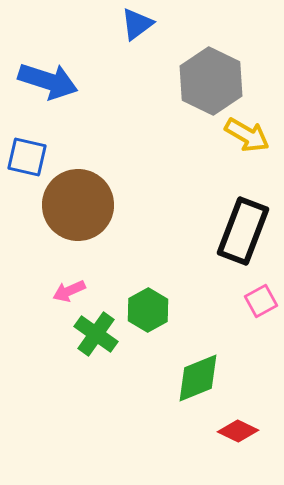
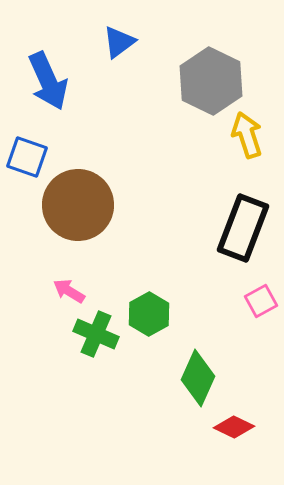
blue triangle: moved 18 px left, 18 px down
blue arrow: rotated 48 degrees clockwise
yellow arrow: rotated 138 degrees counterclockwise
blue square: rotated 6 degrees clockwise
black rectangle: moved 3 px up
pink arrow: rotated 56 degrees clockwise
green hexagon: moved 1 px right, 4 px down
green cross: rotated 12 degrees counterclockwise
green diamond: rotated 44 degrees counterclockwise
red diamond: moved 4 px left, 4 px up
